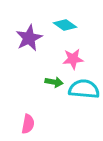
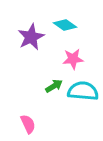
purple star: moved 2 px right, 1 px up
green arrow: moved 4 px down; rotated 42 degrees counterclockwise
cyan semicircle: moved 1 px left, 2 px down
pink semicircle: rotated 36 degrees counterclockwise
